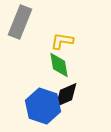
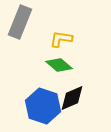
yellow L-shape: moved 1 px left, 2 px up
green diamond: rotated 40 degrees counterclockwise
black diamond: moved 6 px right, 3 px down
